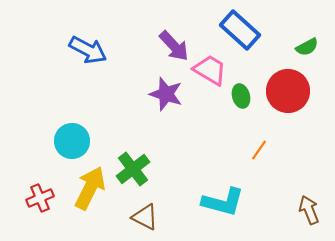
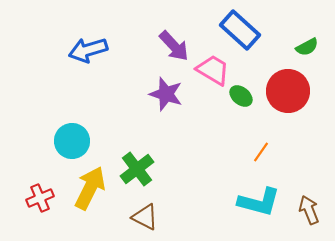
blue arrow: rotated 135 degrees clockwise
pink trapezoid: moved 3 px right
green ellipse: rotated 35 degrees counterclockwise
orange line: moved 2 px right, 2 px down
green cross: moved 4 px right
cyan L-shape: moved 36 px right
